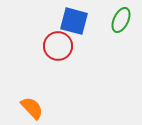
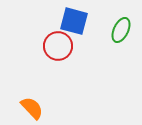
green ellipse: moved 10 px down
